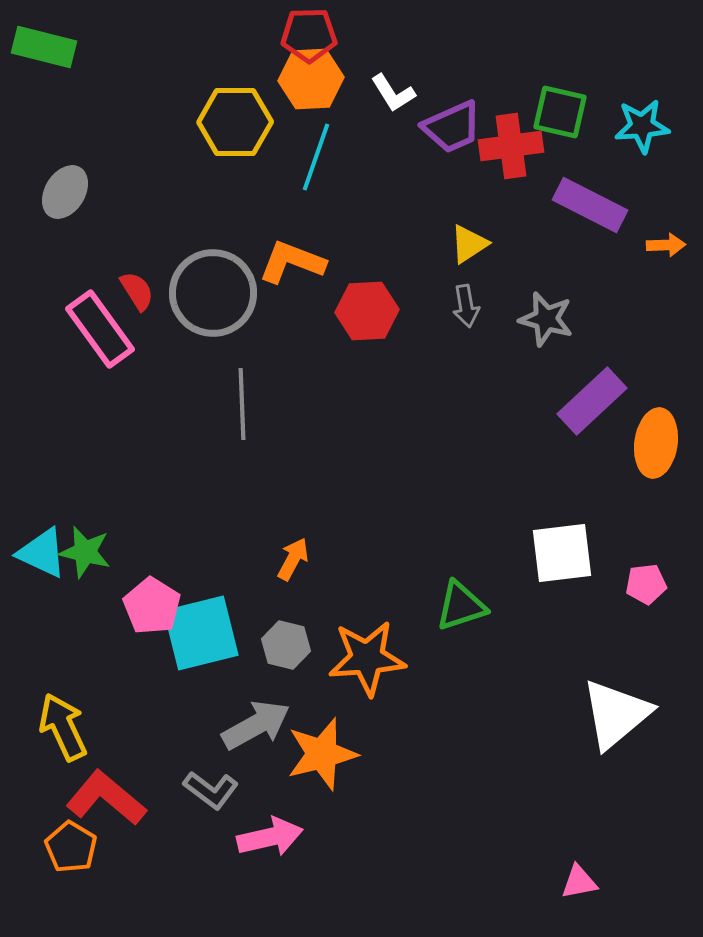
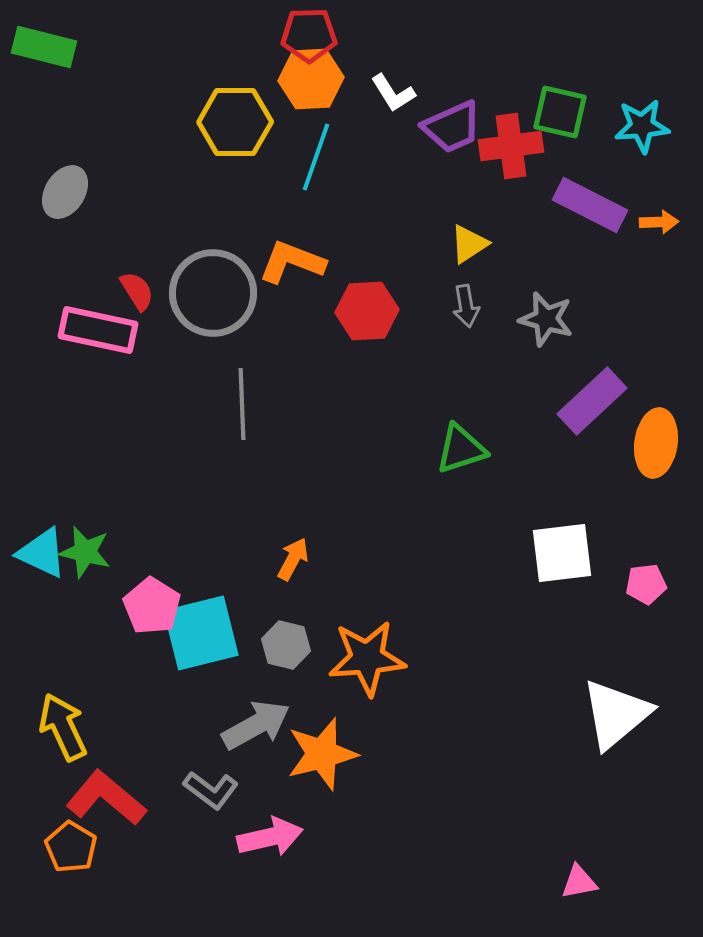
orange arrow at (666, 245): moved 7 px left, 23 px up
pink rectangle at (100, 329): moved 2 px left, 1 px down; rotated 42 degrees counterclockwise
green triangle at (461, 606): moved 157 px up
